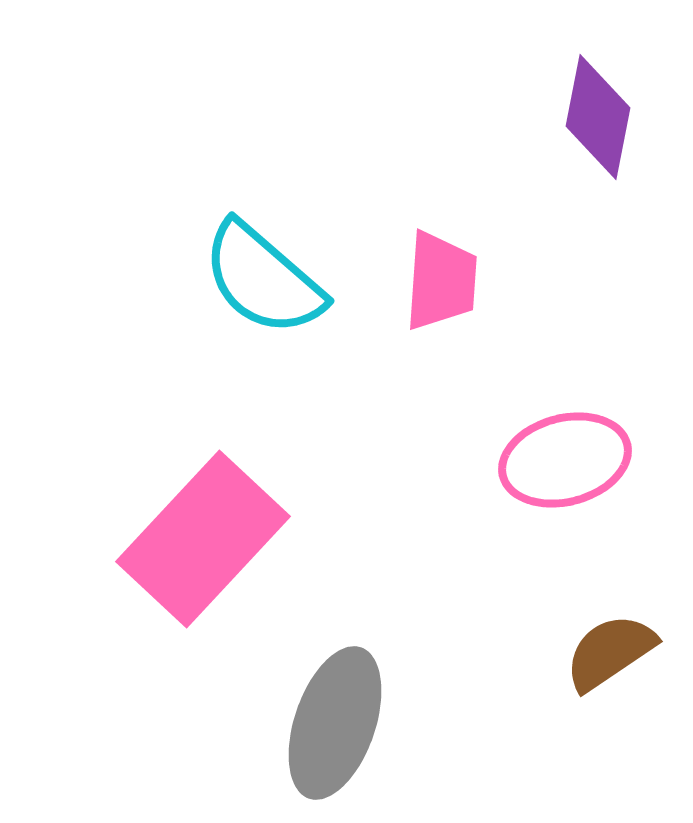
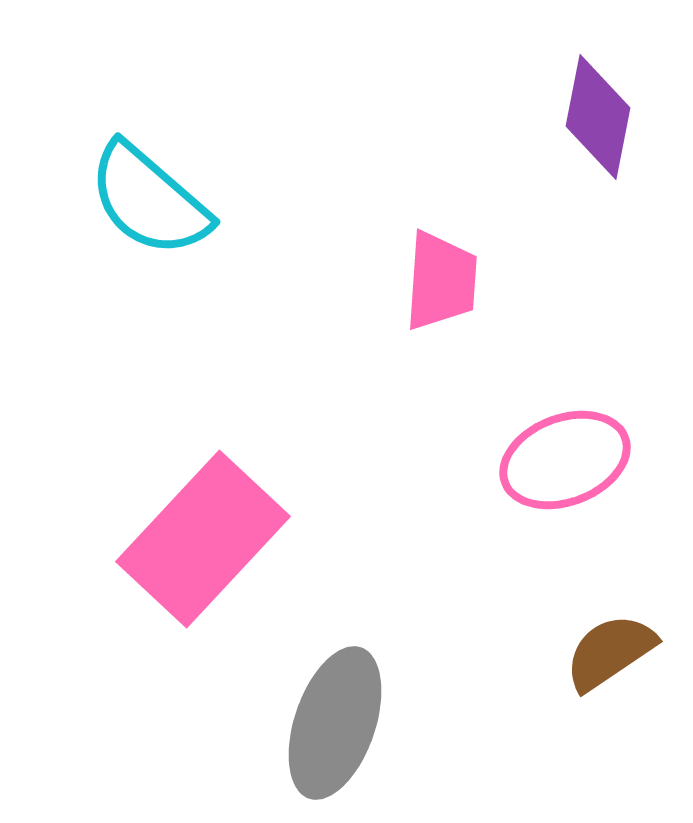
cyan semicircle: moved 114 px left, 79 px up
pink ellipse: rotated 6 degrees counterclockwise
